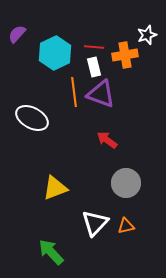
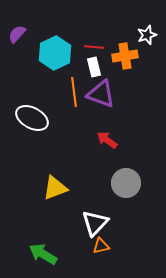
orange cross: moved 1 px down
orange triangle: moved 25 px left, 20 px down
green arrow: moved 8 px left, 2 px down; rotated 16 degrees counterclockwise
